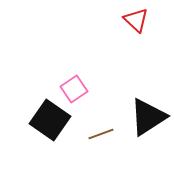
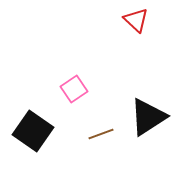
black square: moved 17 px left, 11 px down
